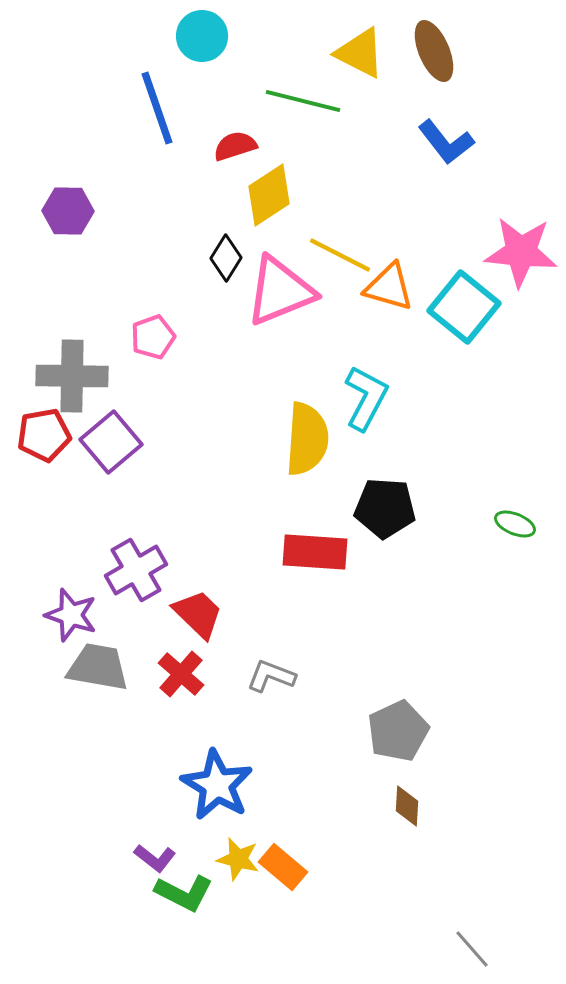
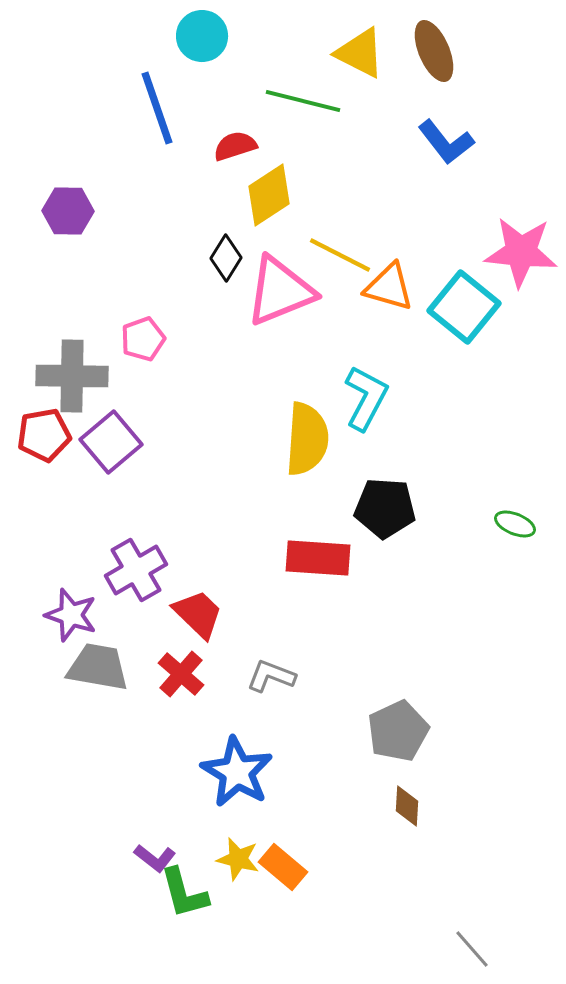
pink pentagon: moved 10 px left, 2 px down
red rectangle: moved 3 px right, 6 px down
blue star: moved 20 px right, 13 px up
green L-shape: rotated 48 degrees clockwise
